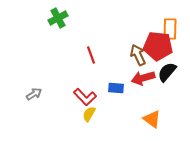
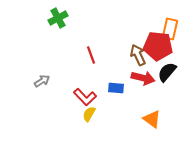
orange rectangle: rotated 10 degrees clockwise
red arrow: rotated 150 degrees counterclockwise
gray arrow: moved 8 px right, 13 px up
